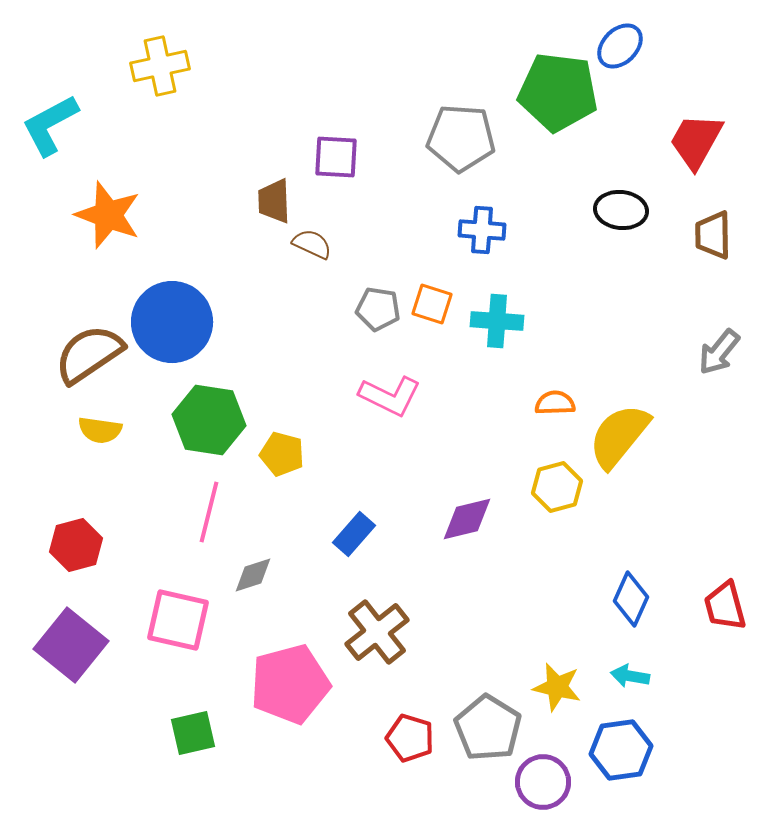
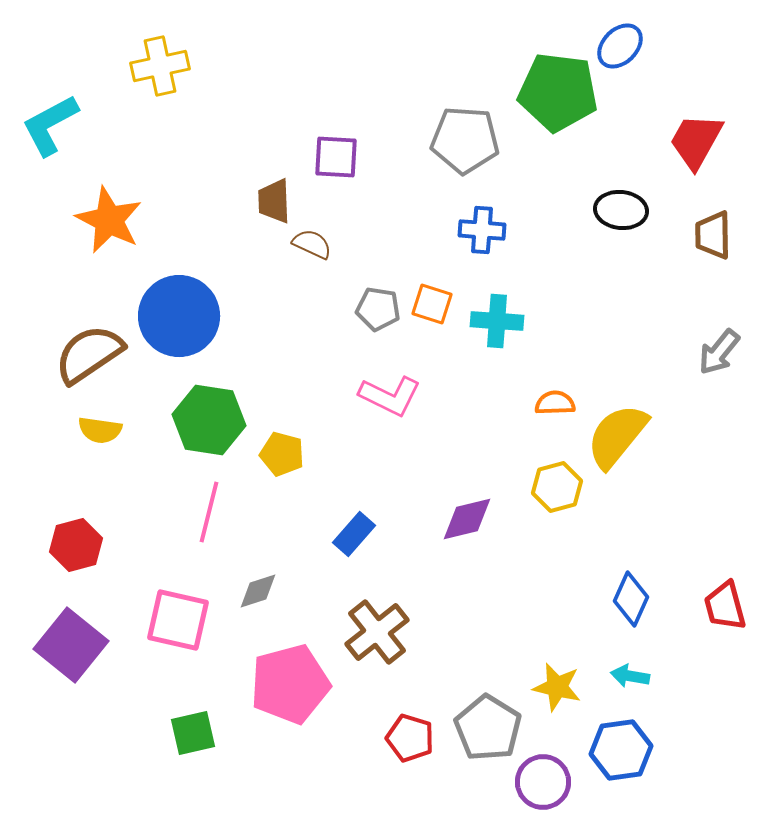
gray pentagon at (461, 138): moved 4 px right, 2 px down
orange star at (108, 215): moved 1 px right, 5 px down; rotated 6 degrees clockwise
blue circle at (172, 322): moved 7 px right, 6 px up
yellow semicircle at (619, 436): moved 2 px left
gray diamond at (253, 575): moved 5 px right, 16 px down
